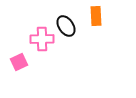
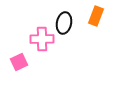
orange rectangle: rotated 24 degrees clockwise
black ellipse: moved 2 px left, 3 px up; rotated 45 degrees clockwise
